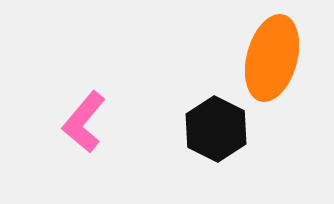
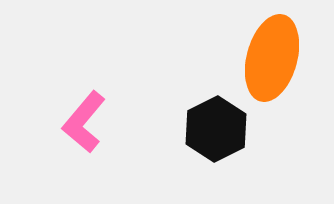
black hexagon: rotated 6 degrees clockwise
